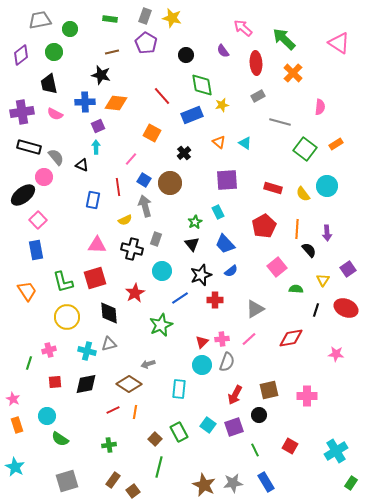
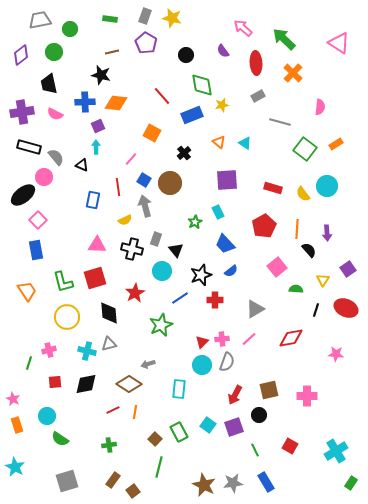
black triangle at (192, 244): moved 16 px left, 6 px down
